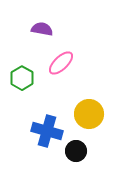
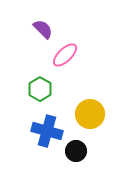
purple semicircle: moved 1 px right; rotated 35 degrees clockwise
pink ellipse: moved 4 px right, 8 px up
green hexagon: moved 18 px right, 11 px down
yellow circle: moved 1 px right
